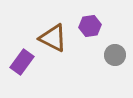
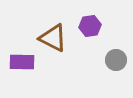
gray circle: moved 1 px right, 5 px down
purple rectangle: rotated 55 degrees clockwise
